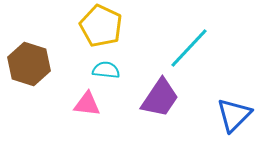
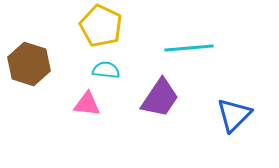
cyan line: rotated 42 degrees clockwise
